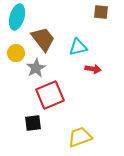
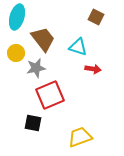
brown square: moved 5 px left, 5 px down; rotated 21 degrees clockwise
cyan triangle: rotated 30 degrees clockwise
gray star: rotated 18 degrees clockwise
black square: rotated 18 degrees clockwise
